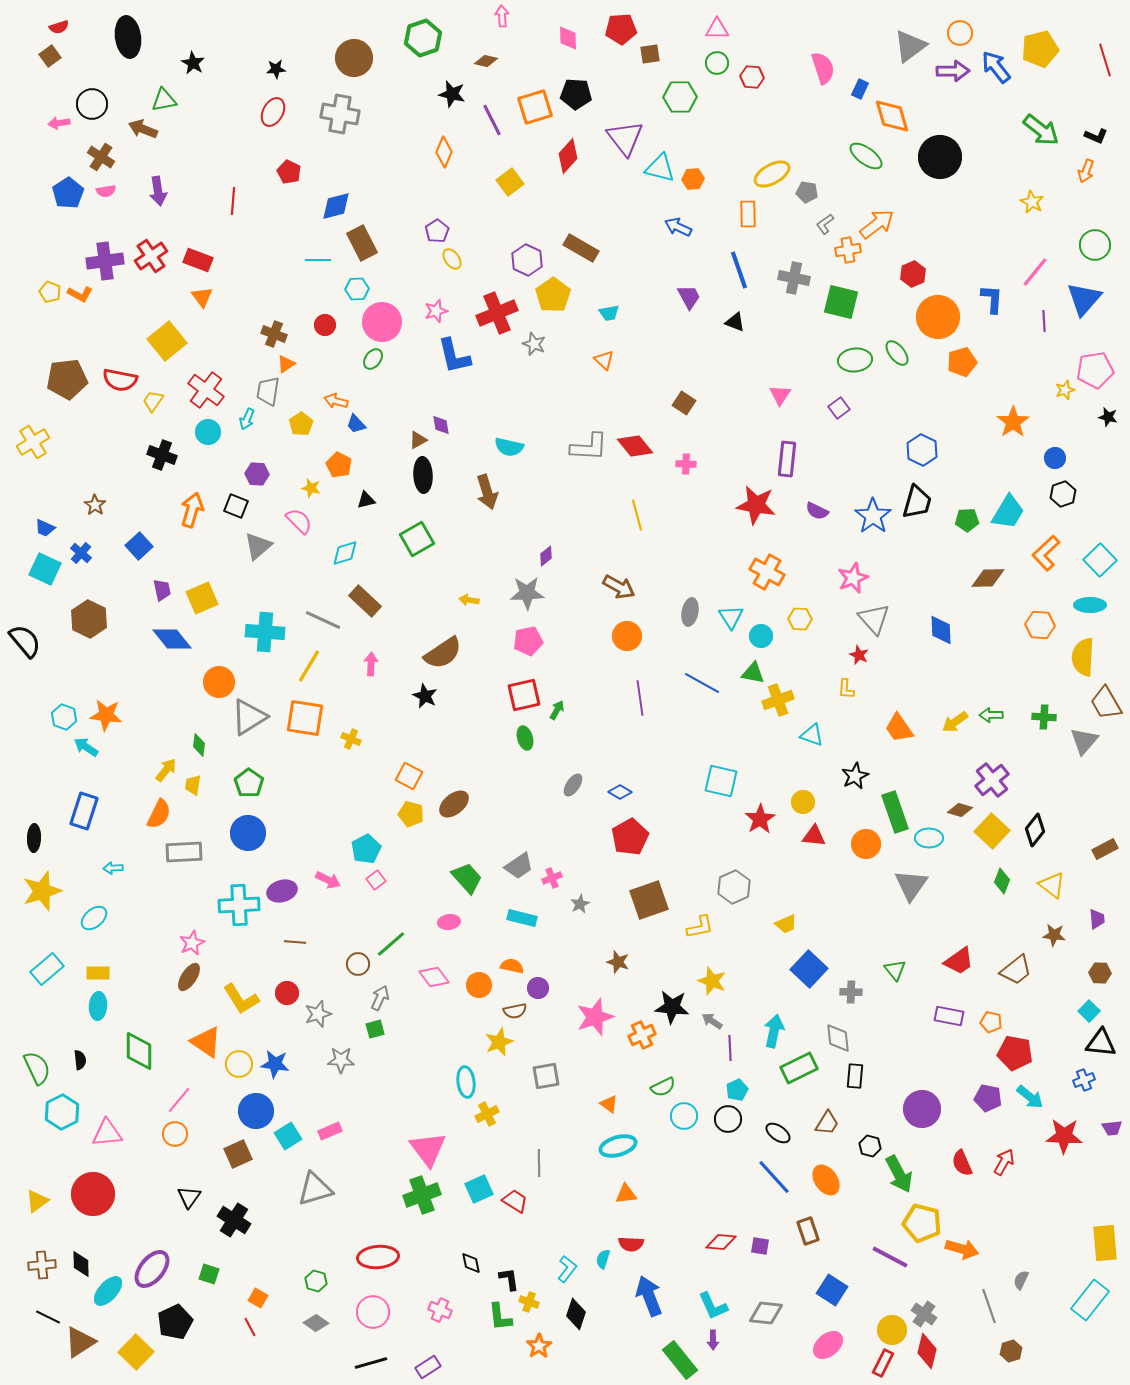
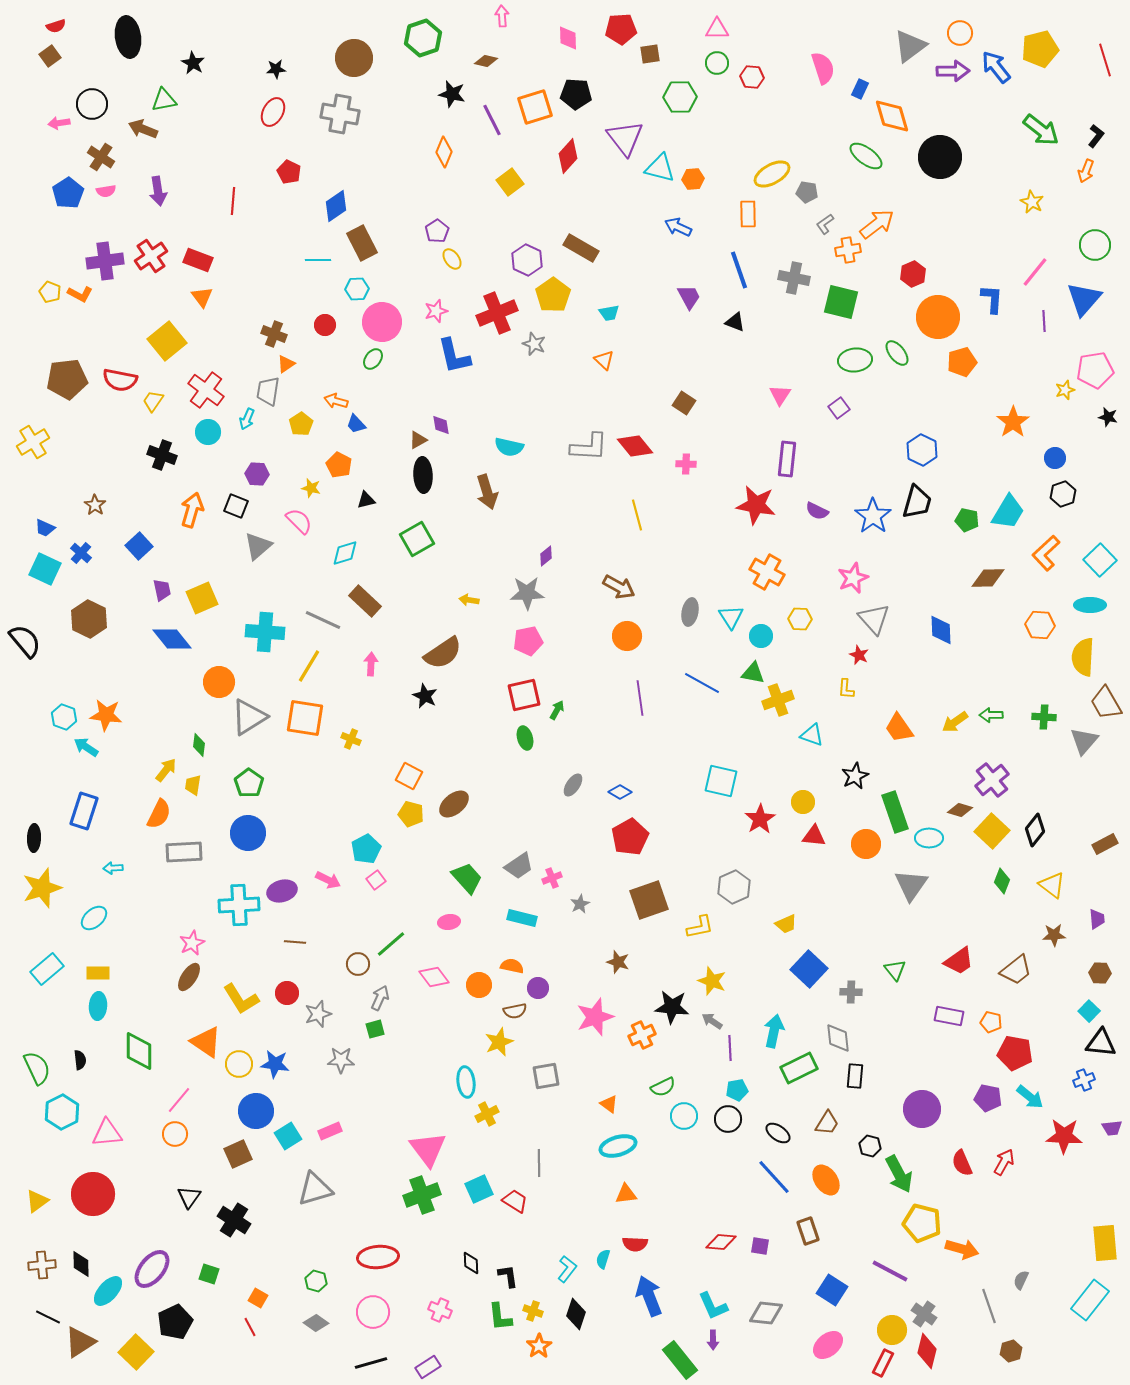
red semicircle at (59, 27): moved 3 px left, 1 px up
black L-shape at (1096, 136): rotated 75 degrees counterclockwise
blue diamond at (336, 206): rotated 20 degrees counterclockwise
green pentagon at (967, 520): rotated 15 degrees clockwise
brown rectangle at (1105, 849): moved 5 px up
yellow star at (42, 891): moved 3 px up
brown star at (1054, 935): rotated 10 degrees counterclockwise
cyan pentagon at (737, 1090): rotated 15 degrees clockwise
red semicircle at (631, 1244): moved 4 px right
purple line at (890, 1257): moved 14 px down
black diamond at (471, 1263): rotated 10 degrees clockwise
black L-shape at (509, 1279): moved 1 px left, 3 px up
yellow cross at (529, 1302): moved 4 px right, 9 px down
